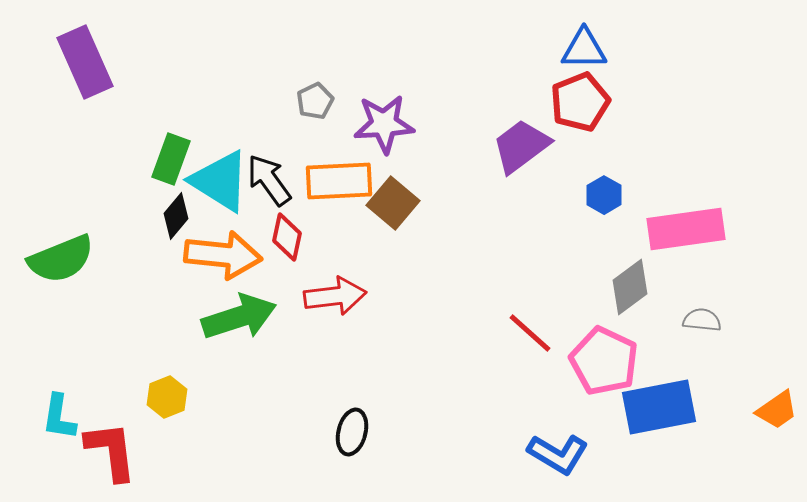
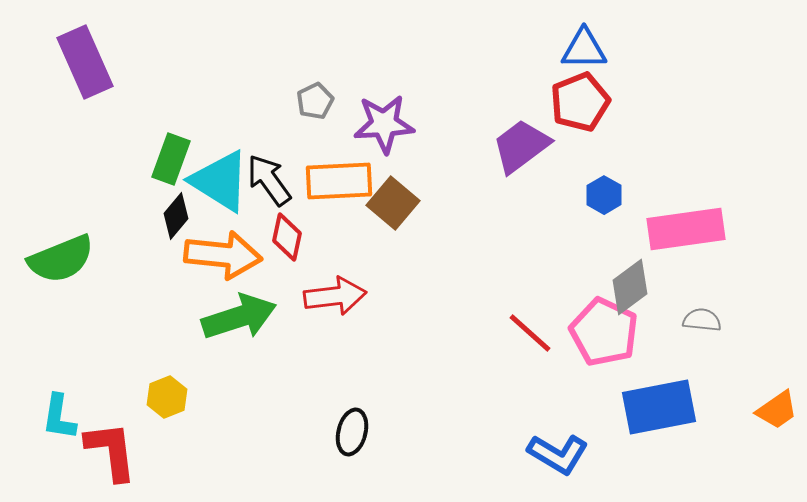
pink pentagon: moved 29 px up
